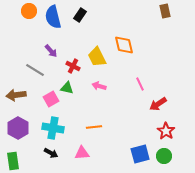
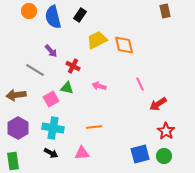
yellow trapezoid: moved 17 px up; rotated 90 degrees clockwise
